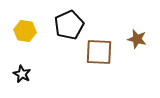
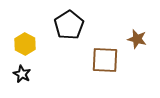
black pentagon: rotated 8 degrees counterclockwise
yellow hexagon: moved 13 px down; rotated 20 degrees clockwise
brown square: moved 6 px right, 8 px down
